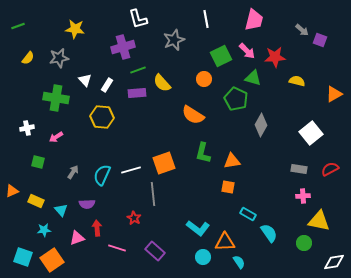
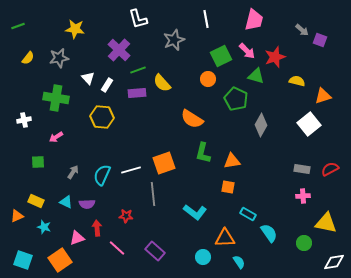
purple cross at (123, 47): moved 4 px left, 3 px down; rotated 30 degrees counterclockwise
red star at (275, 57): rotated 15 degrees counterclockwise
green triangle at (253, 78): moved 3 px right, 2 px up
orange circle at (204, 79): moved 4 px right
white triangle at (85, 80): moved 3 px right, 2 px up
orange triangle at (334, 94): moved 11 px left, 2 px down; rotated 12 degrees clockwise
orange semicircle at (193, 115): moved 1 px left, 4 px down
white cross at (27, 128): moved 3 px left, 8 px up
white square at (311, 133): moved 2 px left, 9 px up
green square at (38, 162): rotated 16 degrees counterclockwise
gray rectangle at (299, 169): moved 3 px right
orange triangle at (12, 191): moved 5 px right, 25 px down
cyan triangle at (61, 210): moved 5 px right, 8 px up; rotated 24 degrees counterclockwise
red star at (134, 218): moved 8 px left, 2 px up; rotated 24 degrees counterclockwise
yellow triangle at (319, 221): moved 7 px right, 2 px down
cyan L-shape at (198, 228): moved 3 px left, 16 px up
cyan star at (44, 230): moved 3 px up; rotated 24 degrees clockwise
orange triangle at (225, 242): moved 4 px up
pink line at (117, 248): rotated 24 degrees clockwise
cyan square at (23, 257): moved 3 px down
orange square at (52, 260): moved 8 px right
